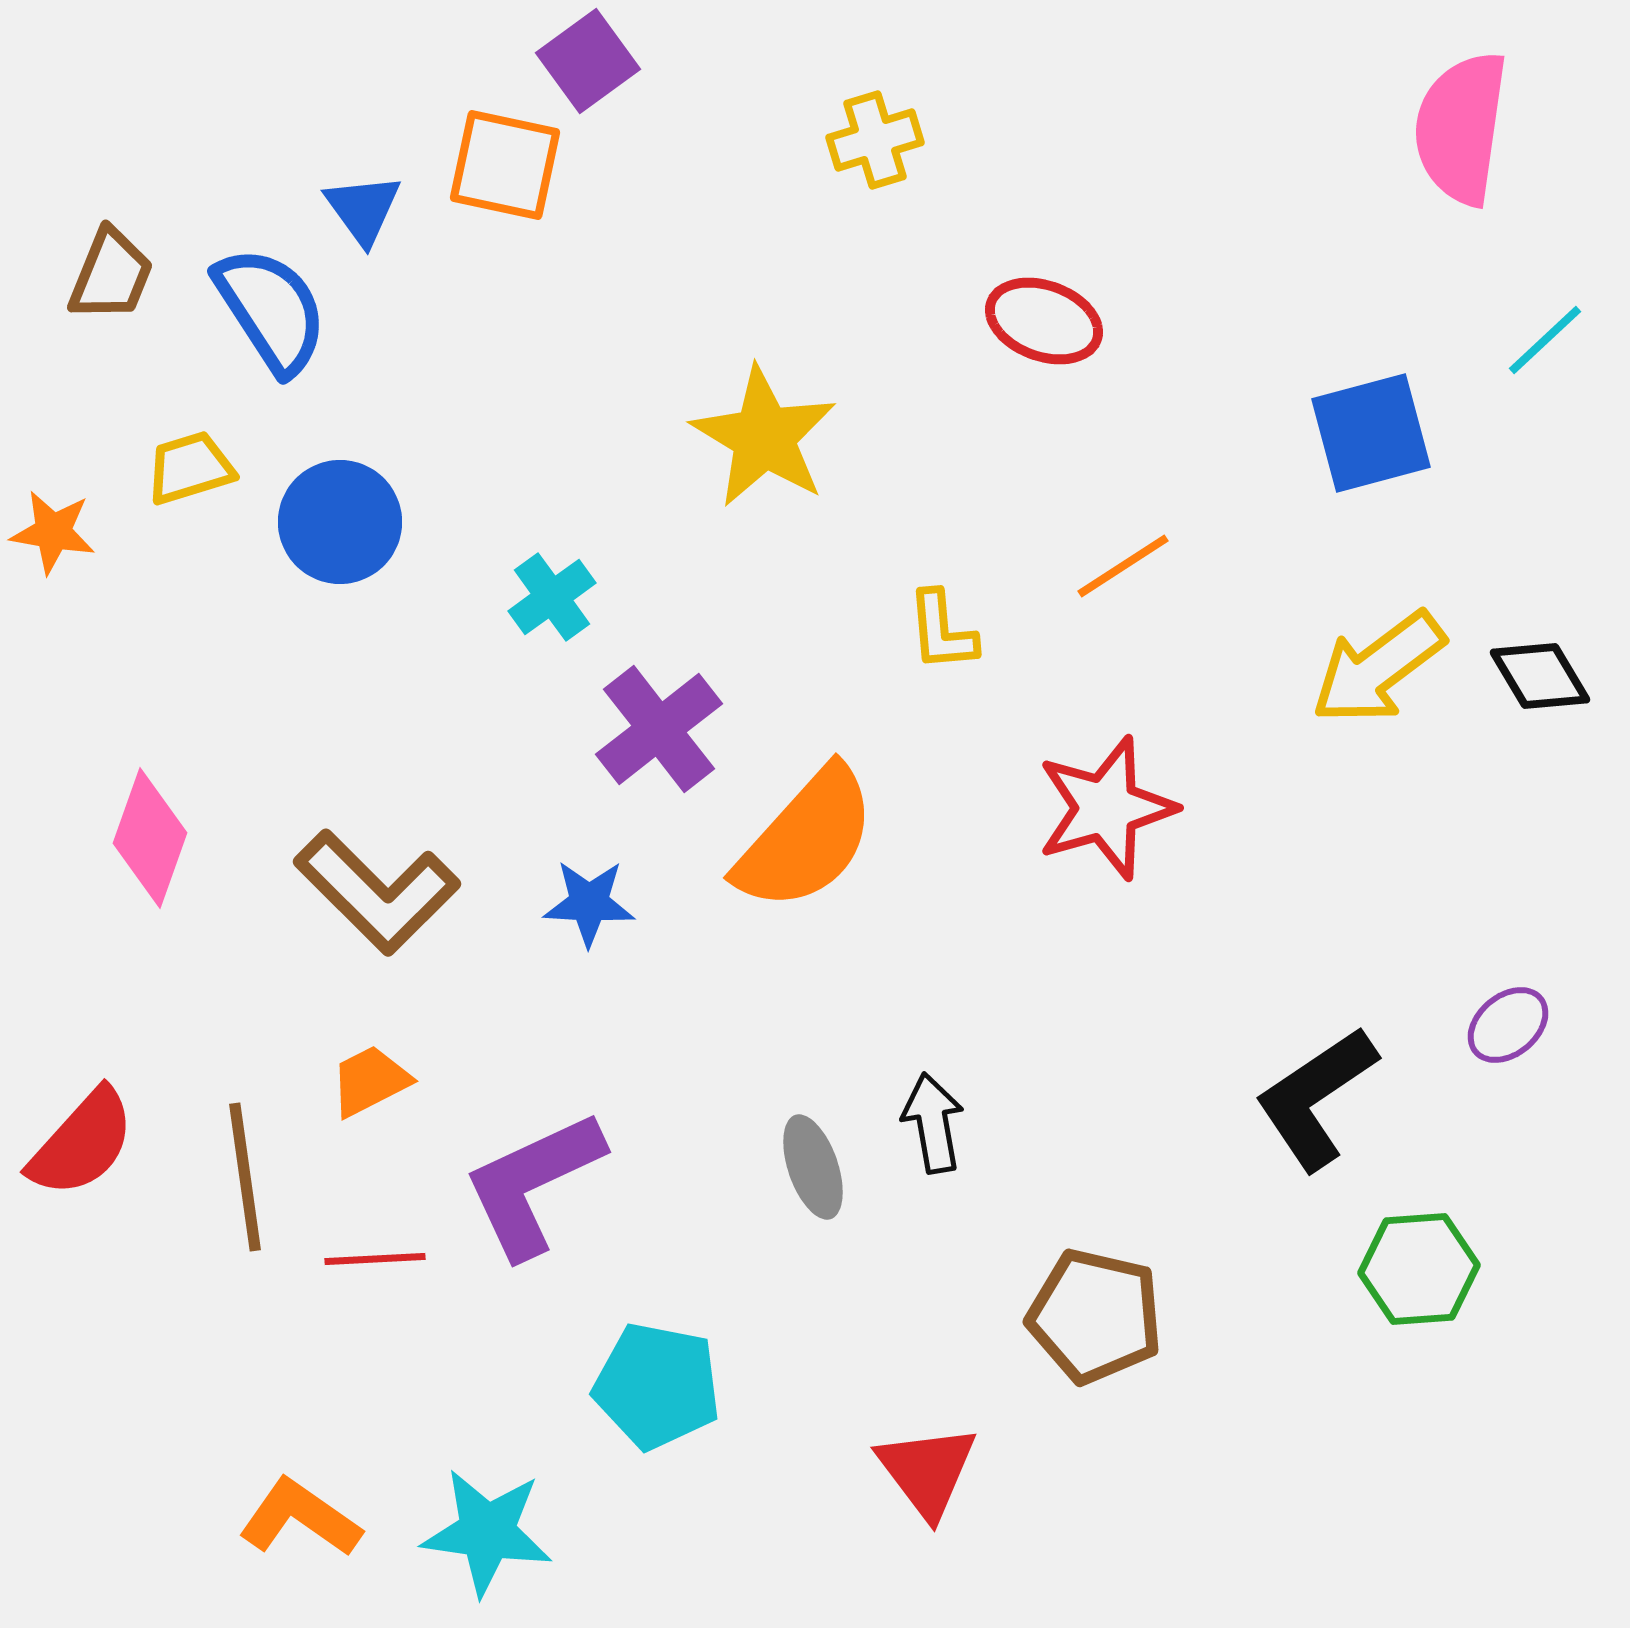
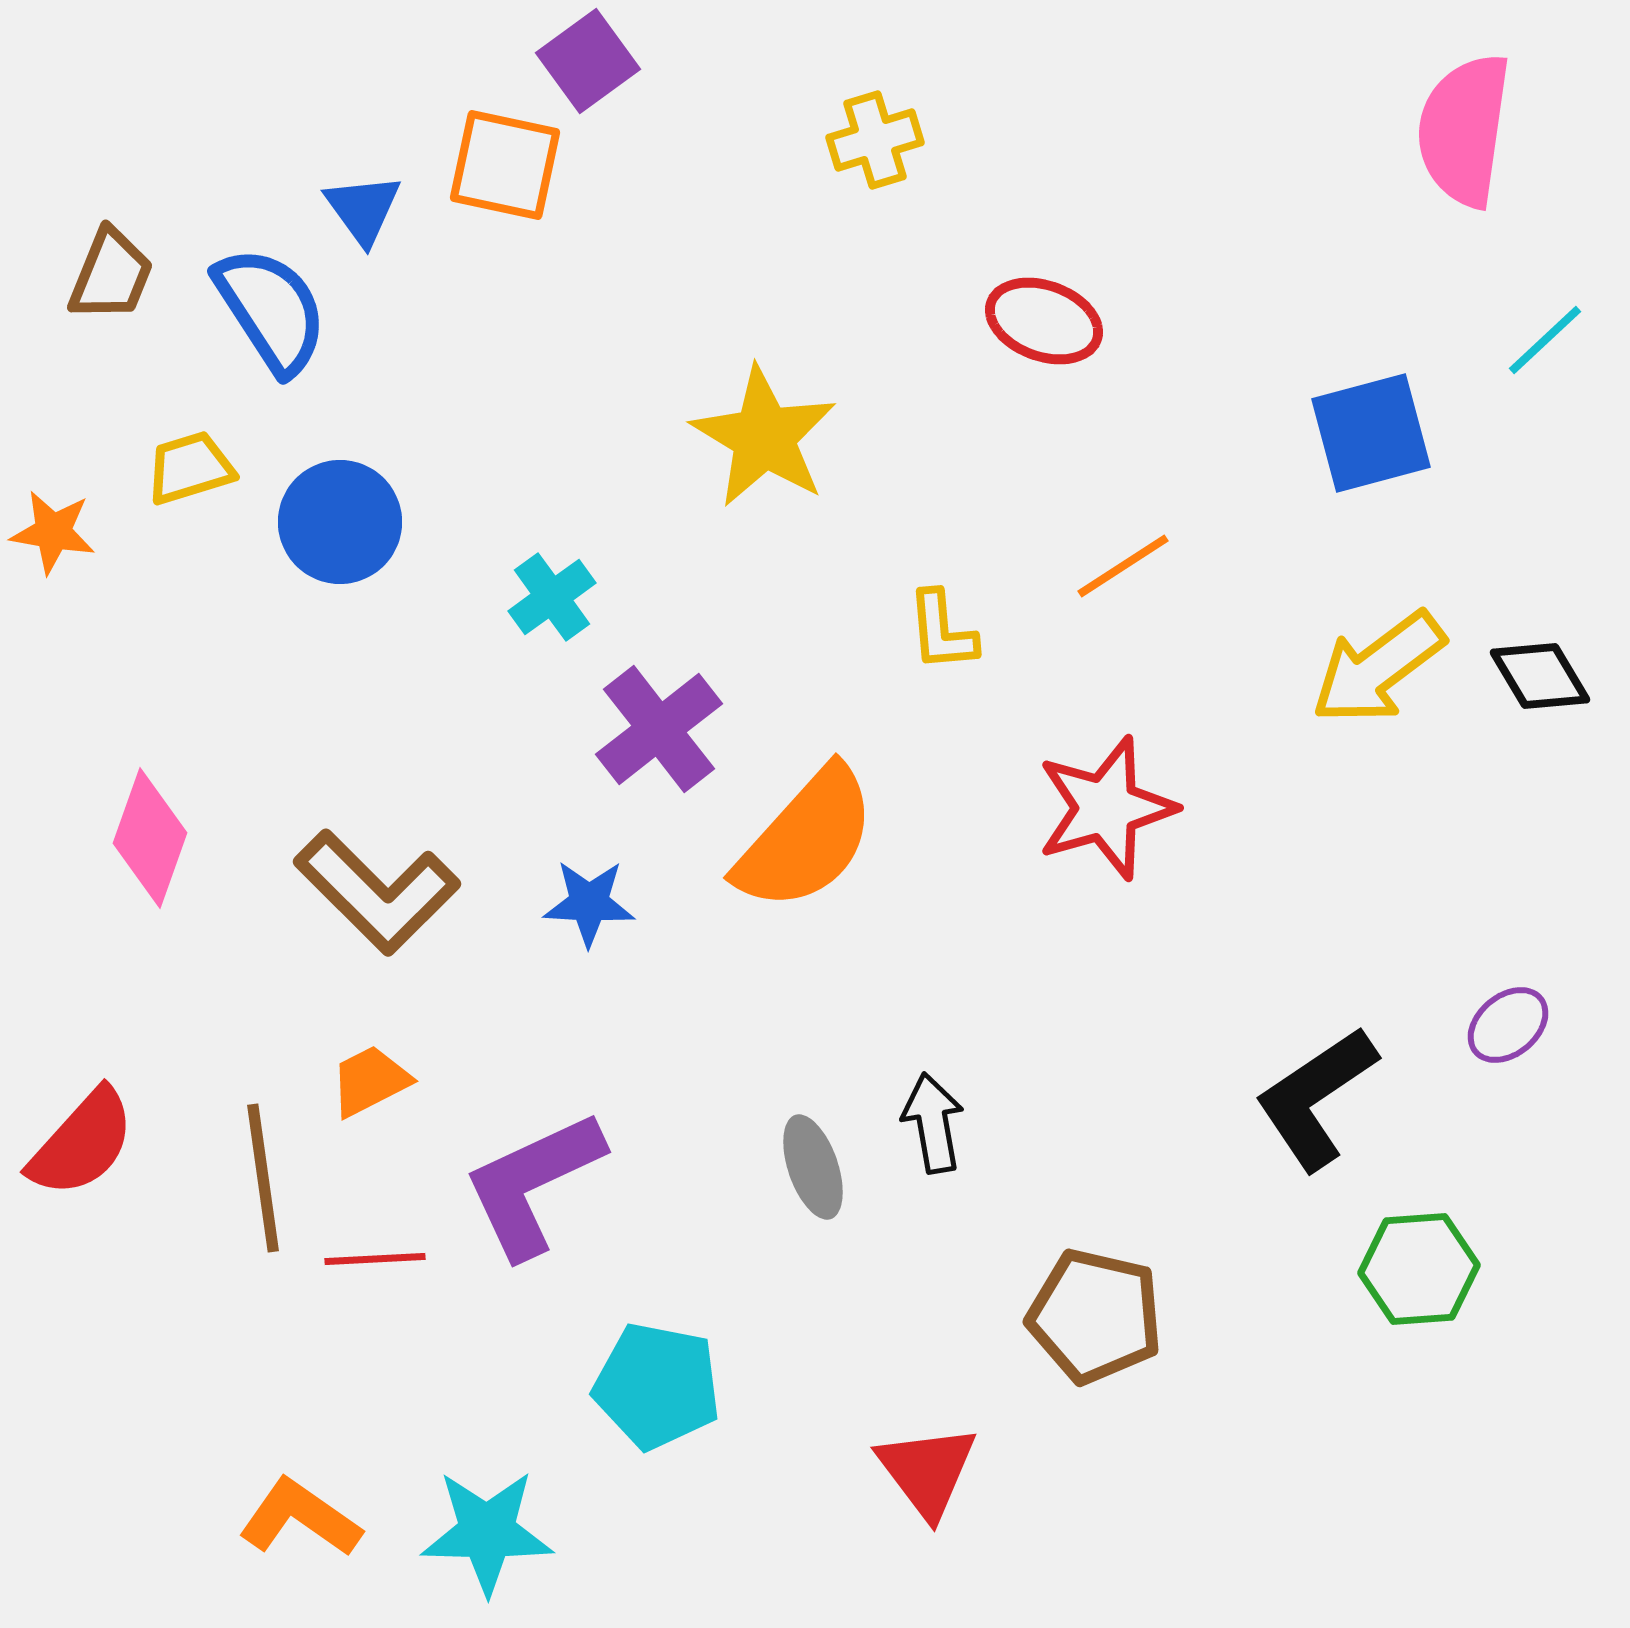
pink semicircle: moved 3 px right, 2 px down
brown line: moved 18 px right, 1 px down
cyan star: rotated 7 degrees counterclockwise
